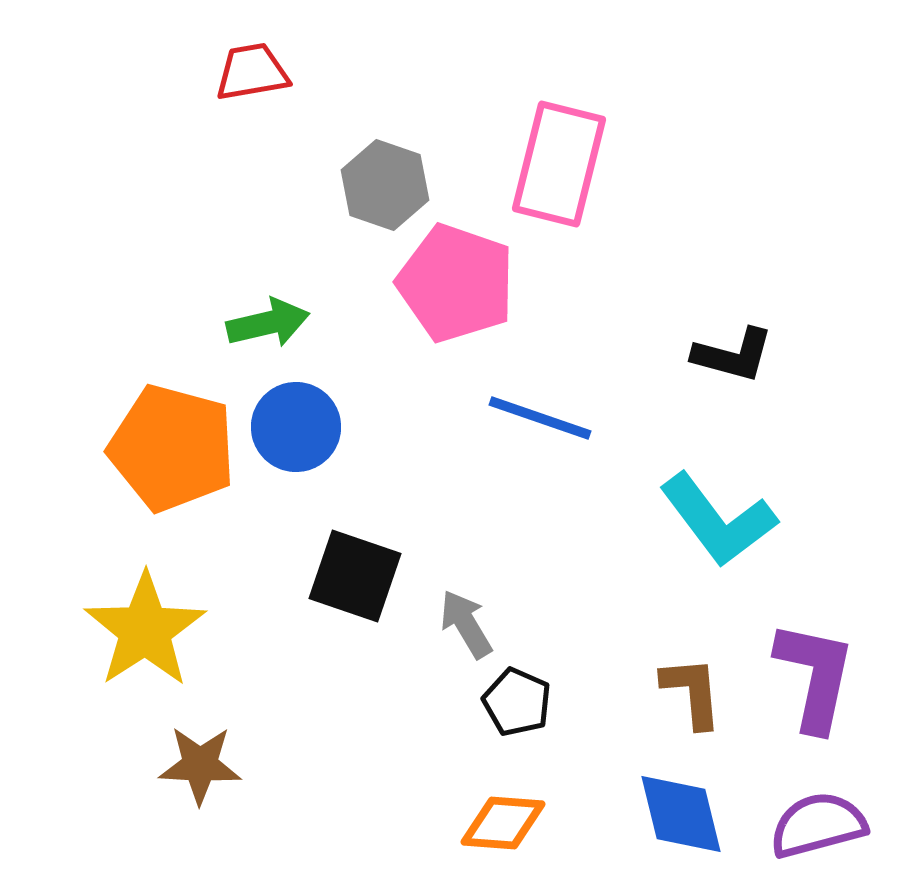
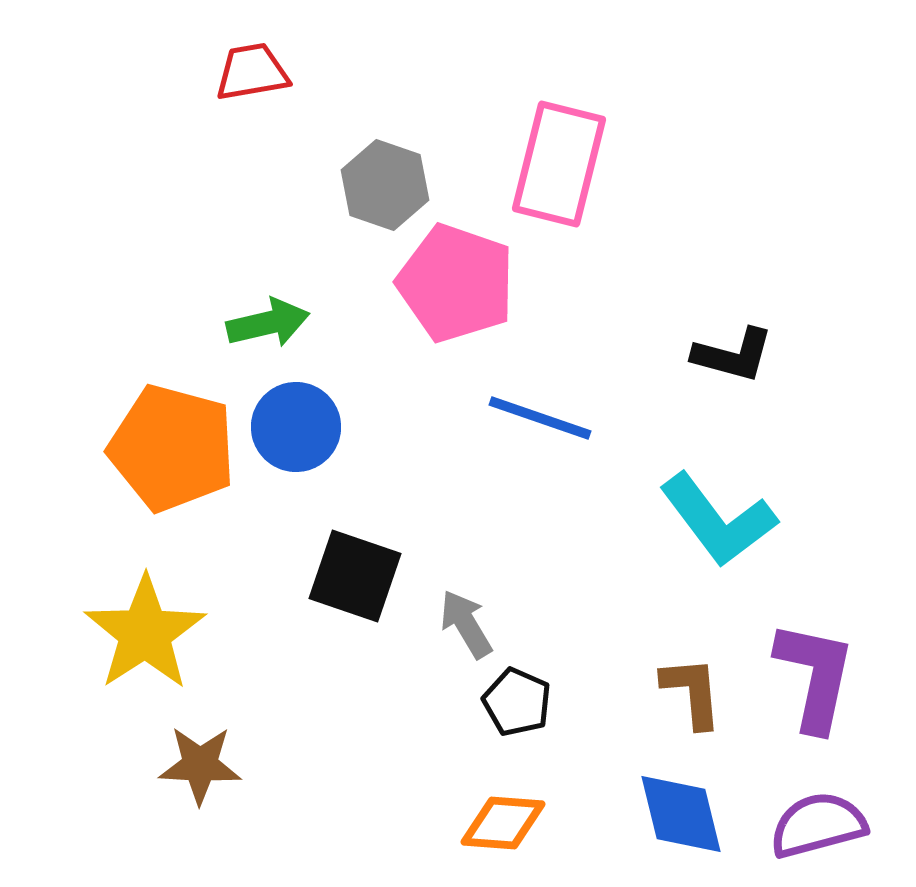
yellow star: moved 3 px down
